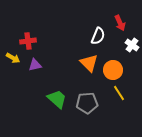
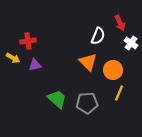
white cross: moved 1 px left, 2 px up
orange triangle: moved 1 px left, 1 px up
yellow line: rotated 56 degrees clockwise
